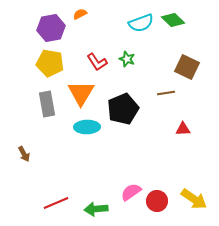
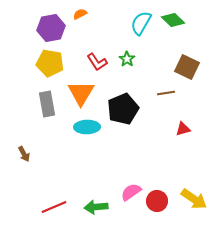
cyan semicircle: rotated 140 degrees clockwise
green star: rotated 14 degrees clockwise
red triangle: rotated 14 degrees counterclockwise
red line: moved 2 px left, 4 px down
green arrow: moved 2 px up
